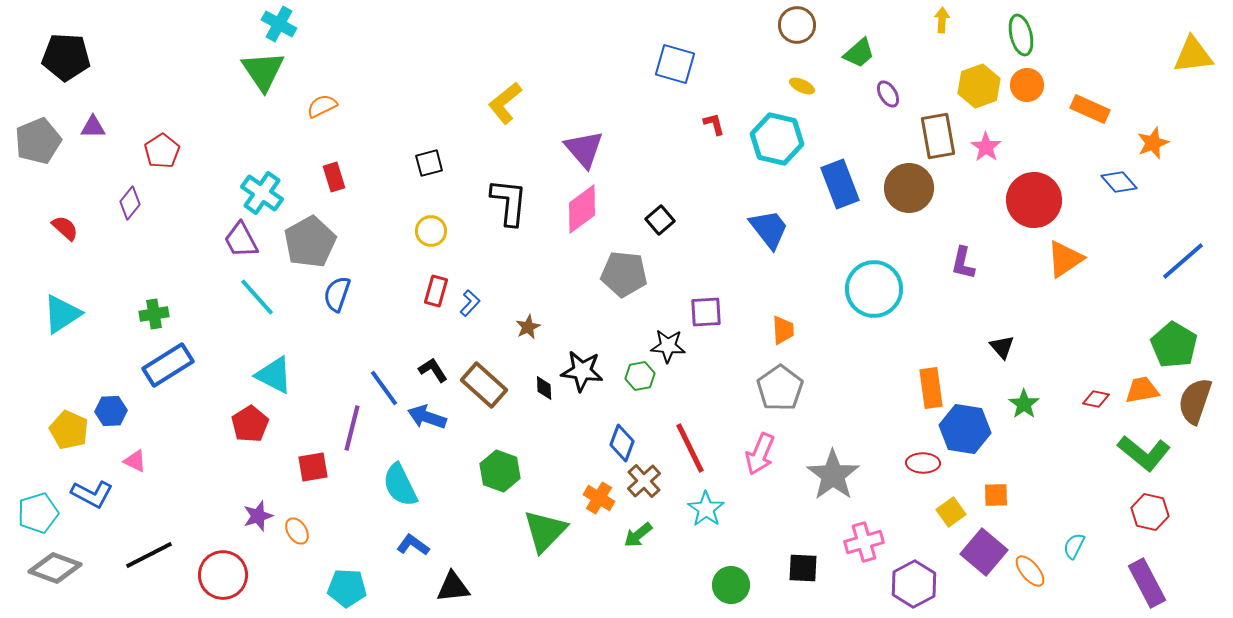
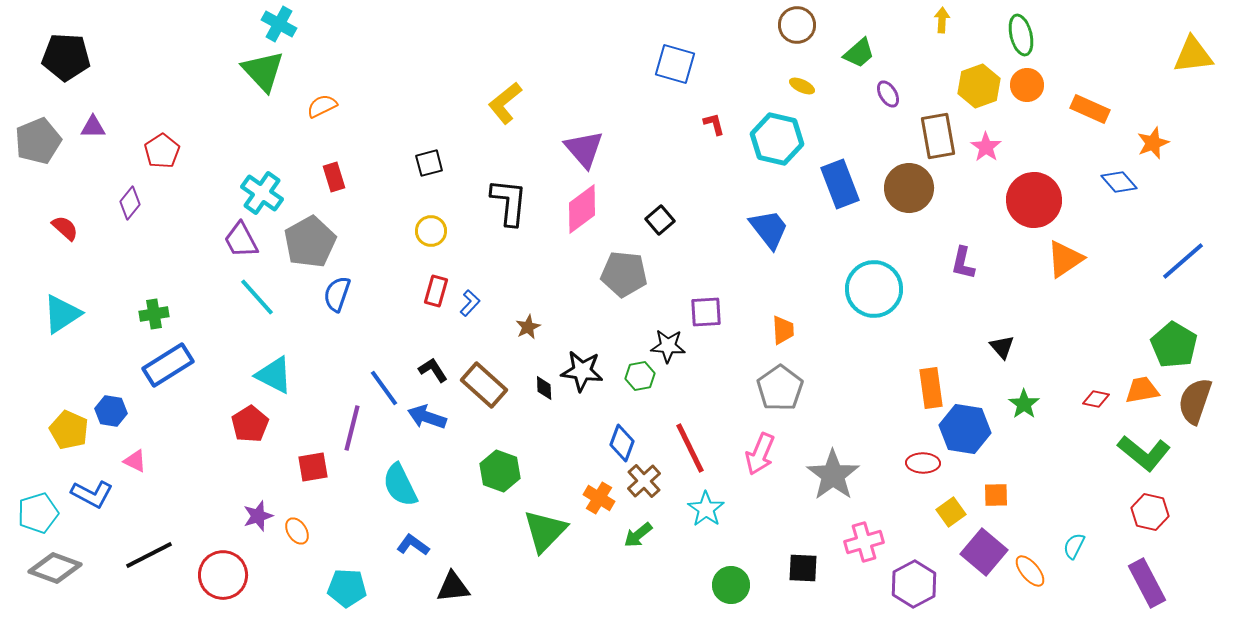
green triangle at (263, 71): rotated 9 degrees counterclockwise
blue hexagon at (111, 411): rotated 12 degrees clockwise
